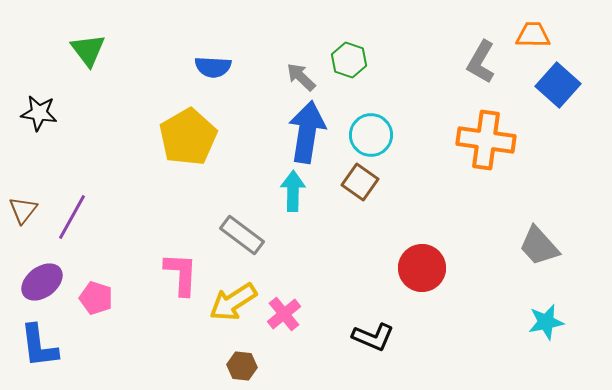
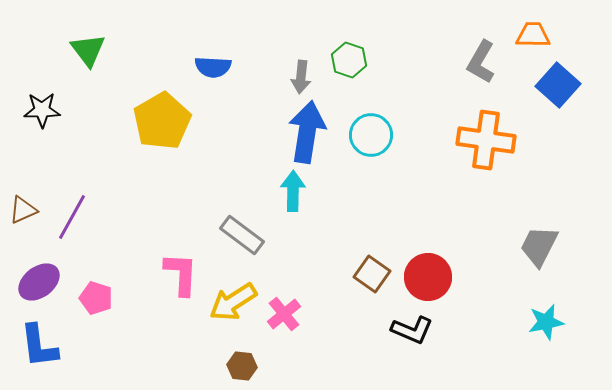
gray arrow: rotated 128 degrees counterclockwise
black star: moved 3 px right, 3 px up; rotated 9 degrees counterclockwise
yellow pentagon: moved 26 px left, 16 px up
brown square: moved 12 px right, 92 px down
brown triangle: rotated 28 degrees clockwise
gray trapezoid: rotated 69 degrees clockwise
red circle: moved 6 px right, 9 px down
purple ellipse: moved 3 px left
black L-shape: moved 39 px right, 7 px up
